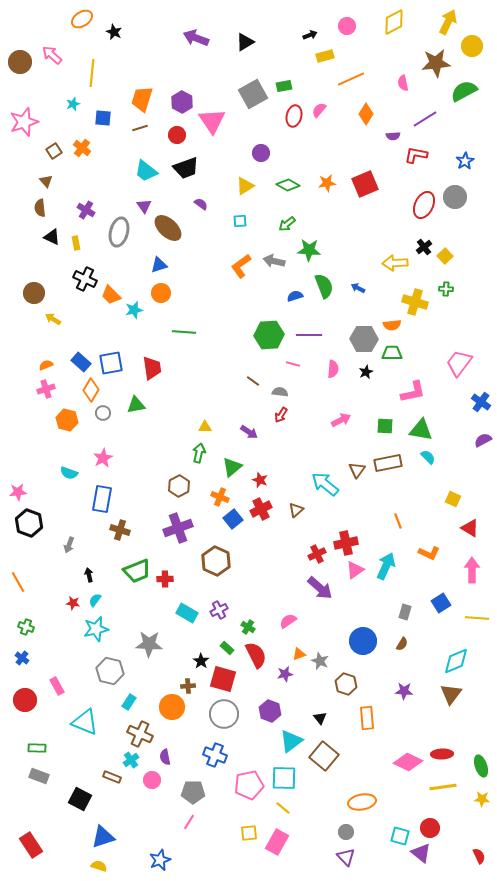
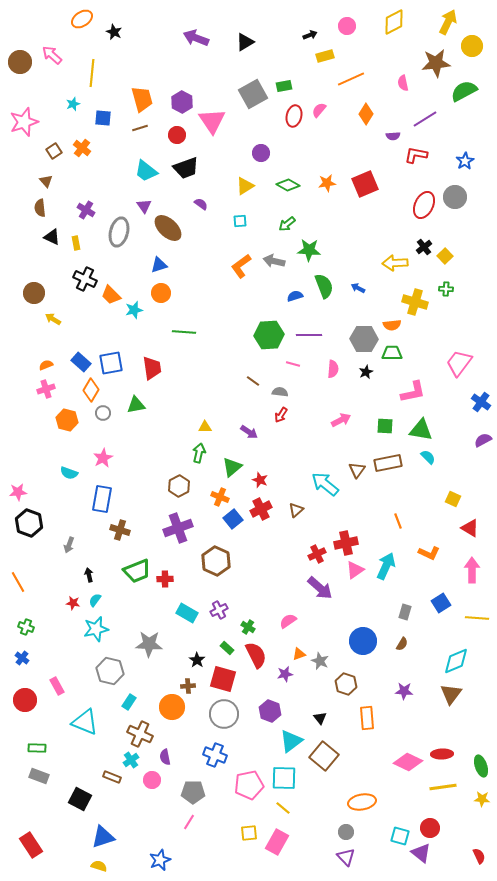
orange trapezoid at (142, 99): rotated 148 degrees clockwise
black star at (201, 661): moved 4 px left, 1 px up
